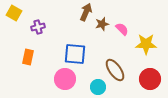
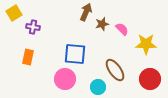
yellow square: rotated 28 degrees clockwise
purple cross: moved 5 px left; rotated 24 degrees clockwise
